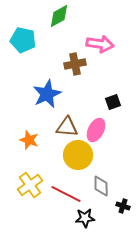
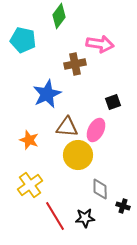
green diamond: rotated 25 degrees counterclockwise
gray diamond: moved 1 px left, 3 px down
red line: moved 11 px left, 22 px down; rotated 32 degrees clockwise
